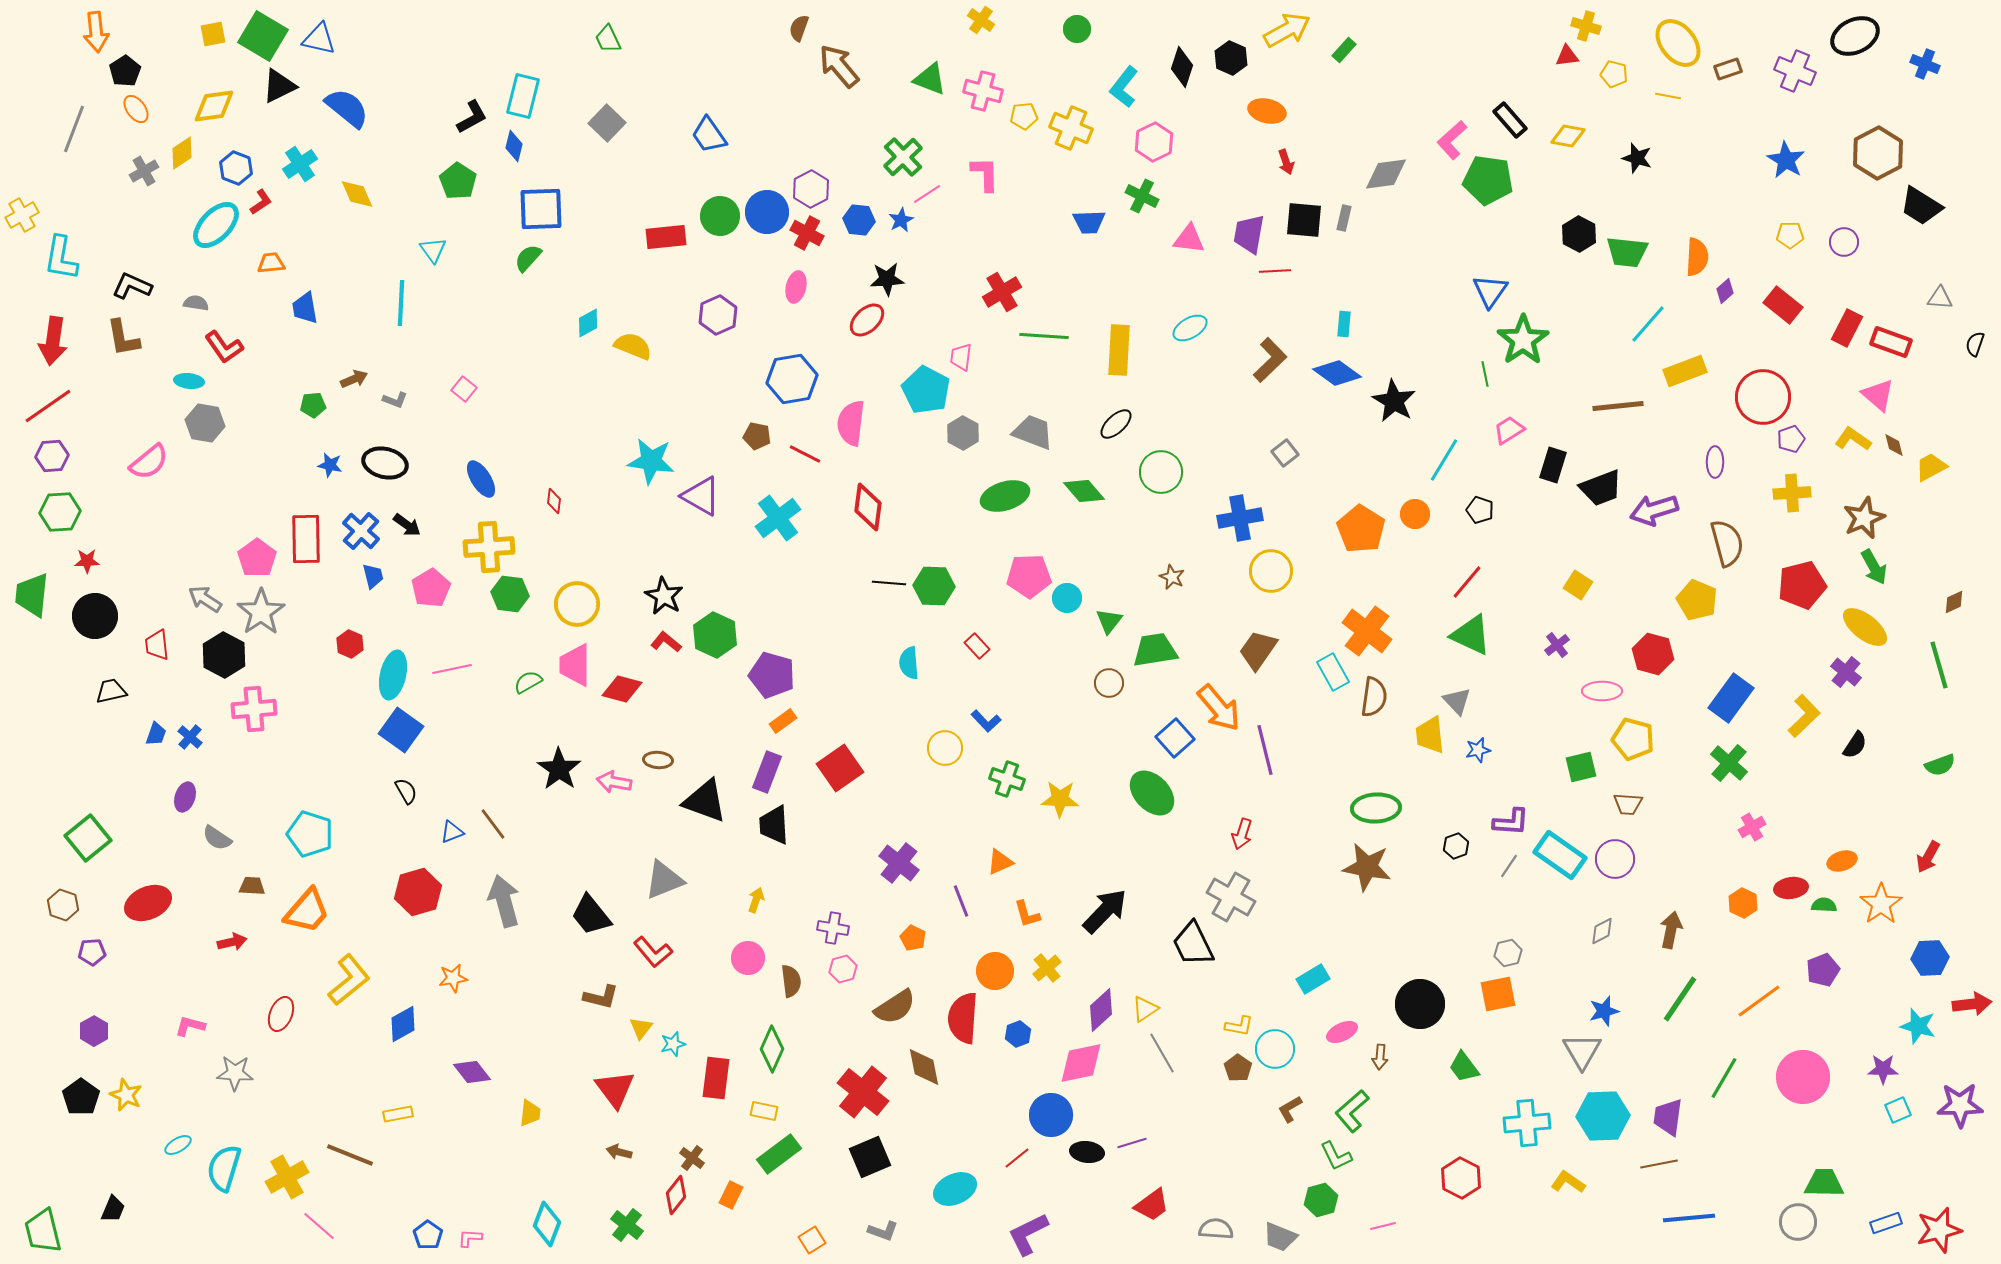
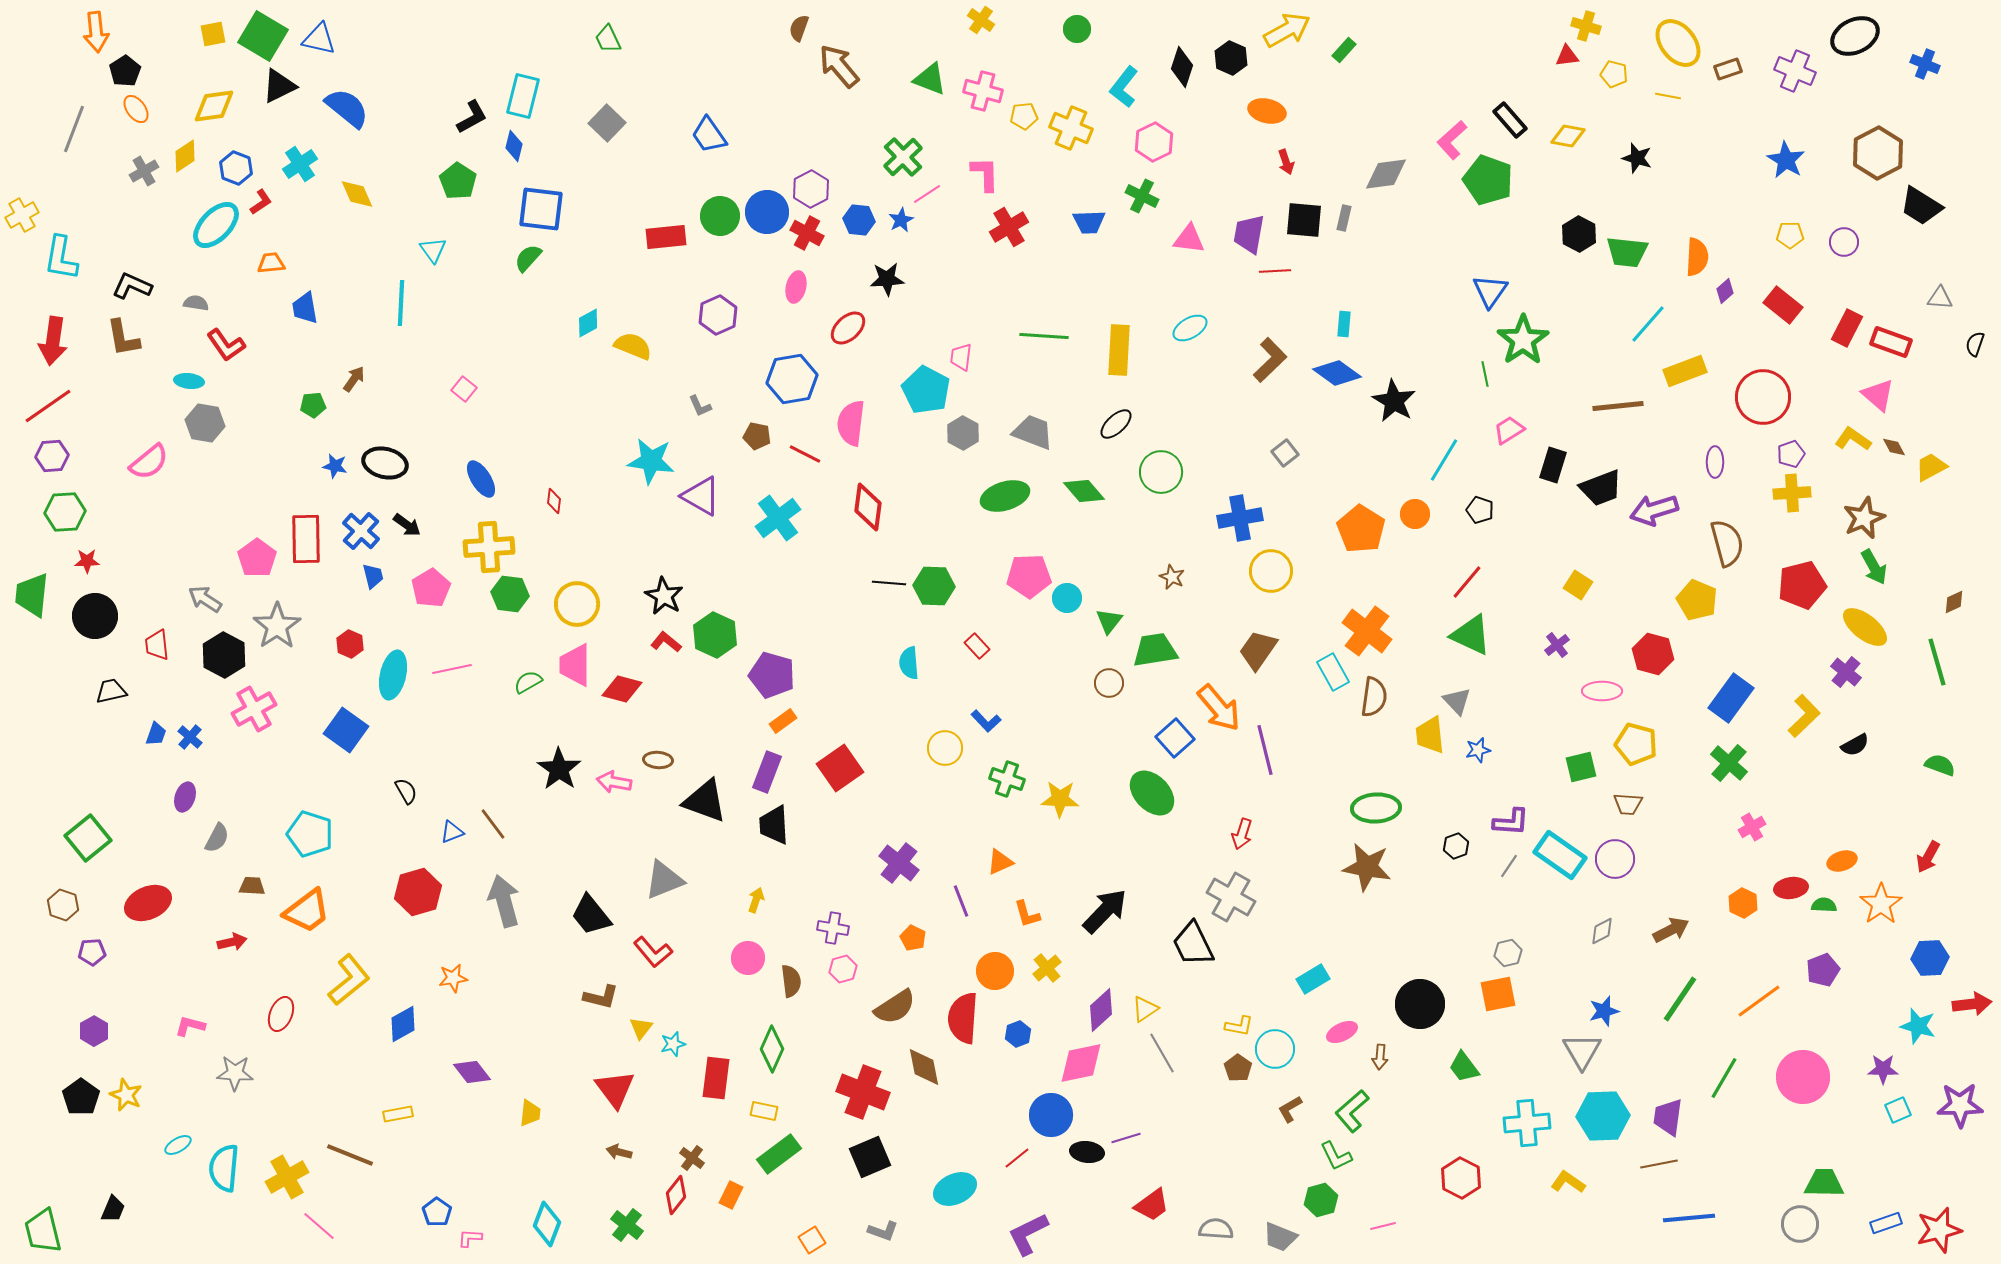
yellow diamond at (182, 153): moved 3 px right, 3 px down
green pentagon at (1488, 180): rotated 12 degrees clockwise
blue square at (541, 209): rotated 9 degrees clockwise
red cross at (1002, 292): moved 7 px right, 65 px up
red ellipse at (867, 320): moved 19 px left, 8 px down
red L-shape at (224, 347): moved 2 px right, 2 px up
brown arrow at (354, 379): rotated 32 degrees counterclockwise
gray L-shape at (395, 400): moved 305 px right, 6 px down; rotated 45 degrees clockwise
purple pentagon at (1791, 439): moved 15 px down
brown diamond at (1894, 445): moved 2 px down; rotated 15 degrees counterclockwise
blue star at (330, 465): moved 5 px right, 1 px down
green hexagon at (60, 512): moved 5 px right
gray star at (261, 612): moved 16 px right, 14 px down
green line at (1939, 665): moved 2 px left, 3 px up
pink cross at (254, 709): rotated 24 degrees counterclockwise
blue square at (401, 730): moved 55 px left
yellow pentagon at (1633, 739): moved 3 px right, 5 px down
black semicircle at (1855, 745): rotated 28 degrees clockwise
green semicircle at (1940, 765): rotated 140 degrees counterclockwise
gray semicircle at (217, 838): rotated 96 degrees counterclockwise
orange trapezoid at (307, 911): rotated 12 degrees clockwise
brown arrow at (1671, 930): rotated 51 degrees clockwise
red cross at (863, 1092): rotated 18 degrees counterclockwise
purple line at (1132, 1143): moved 6 px left, 5 px up
cyan semicircle at (224, 1168): rotated 12 degrees counterclockwise
gray circle at (1798, 1222): moved 2 px right, 2 px down
blue pentagon at (428, 1235): moved 9 px right, 23 px up
